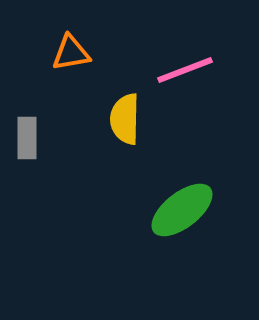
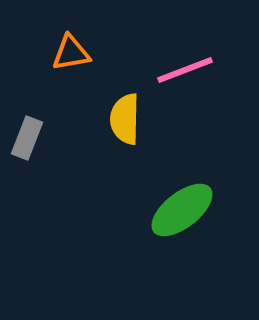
gray rectangle: rotated 21 degrees clockwise
